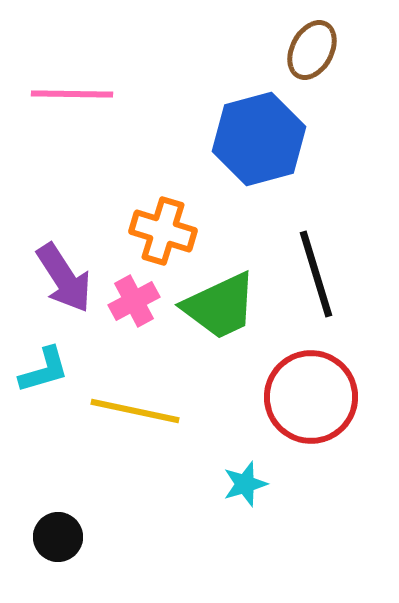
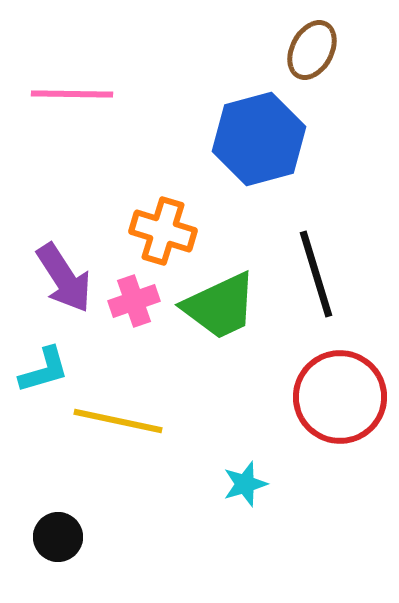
pink cross: rotated 9 degrees clockwise
red circle: moved 29 px right
yellow line: moved 17 px left, 10 px down
